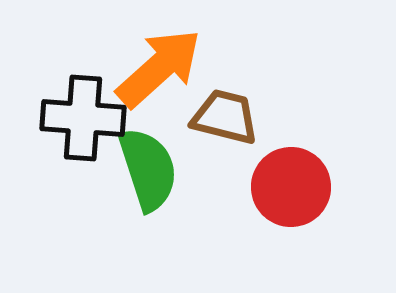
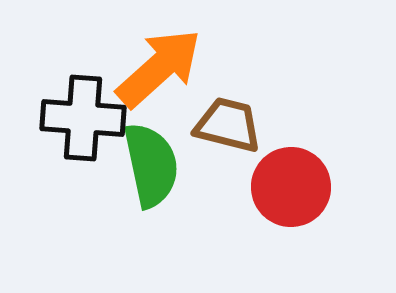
brown trapezoid: moved 3 px right, 8 px down
green semicircle: moved 3 px right, 4 px up; rotated 6 degrees clockwise
